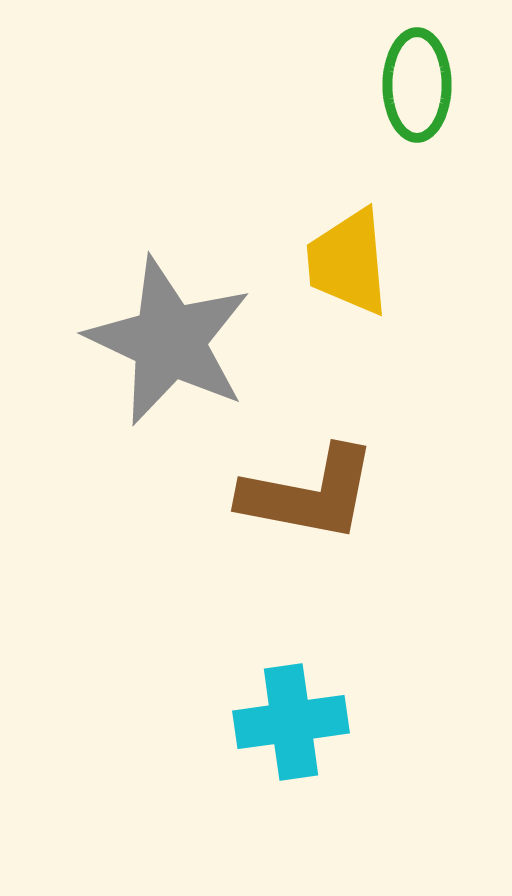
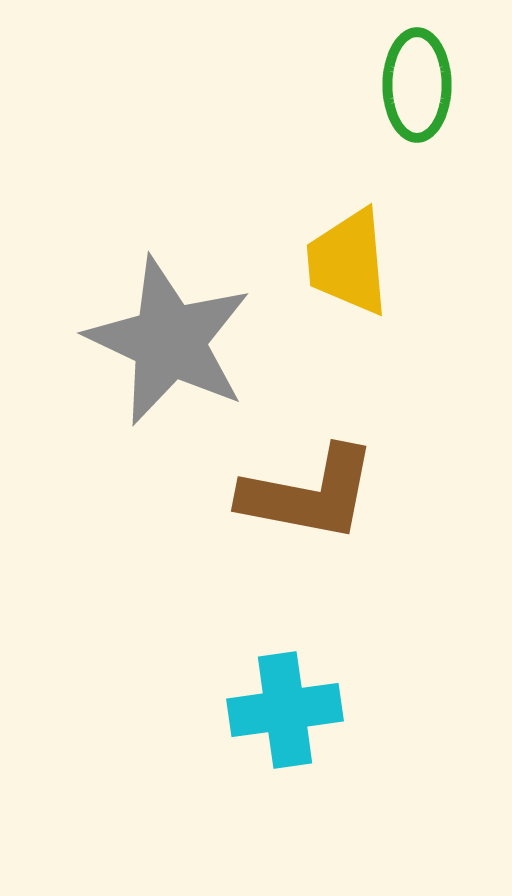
cyan cross: moved 6 px left, 12 px up
